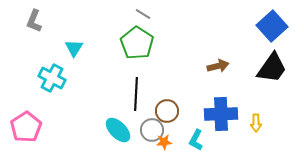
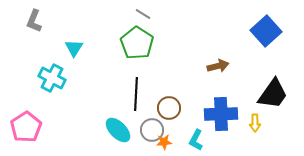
blue square: moved 6 px left, 5 px down
black trapezoid: moved 1 px right, 26 px down
brown circle: moved 2 px right, 3 px up
yellow arrow: moved 1 px left
